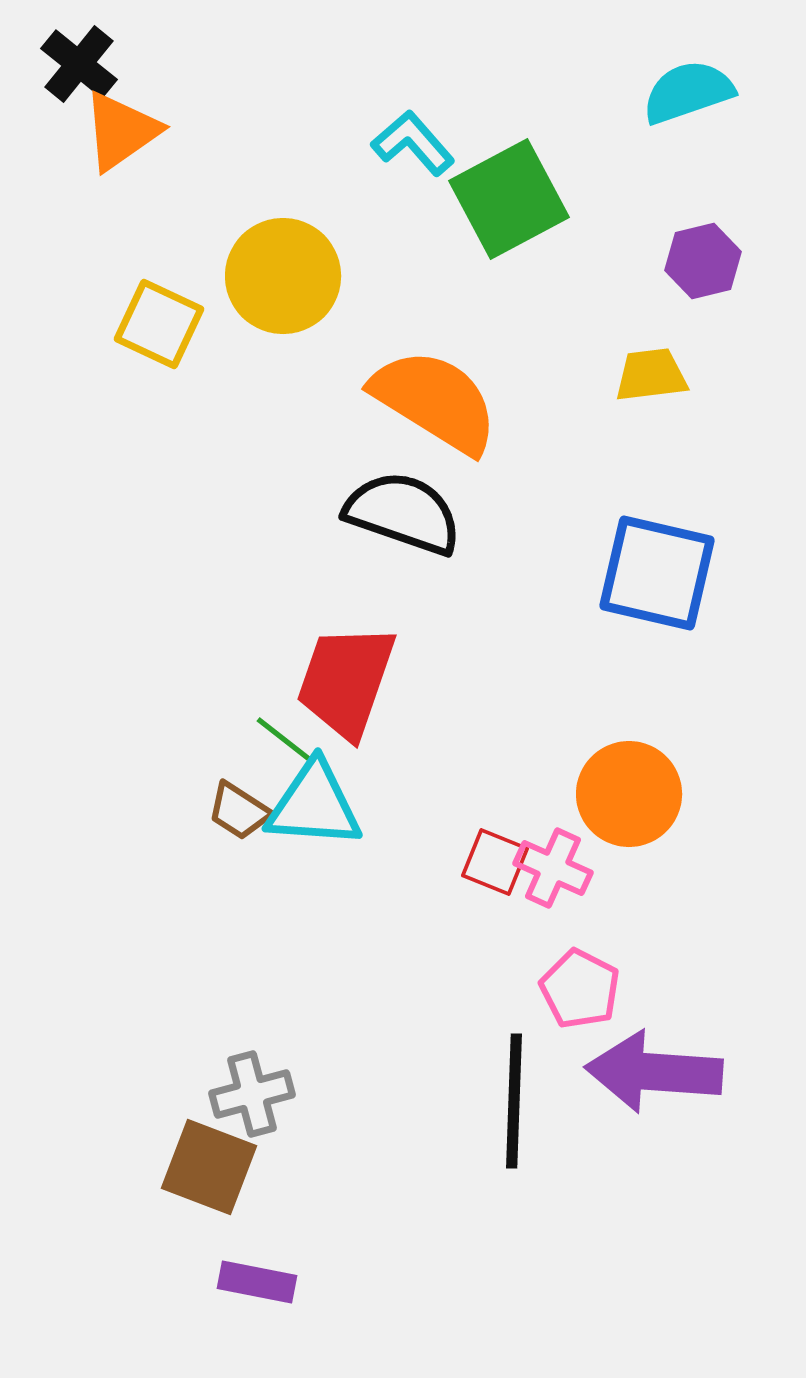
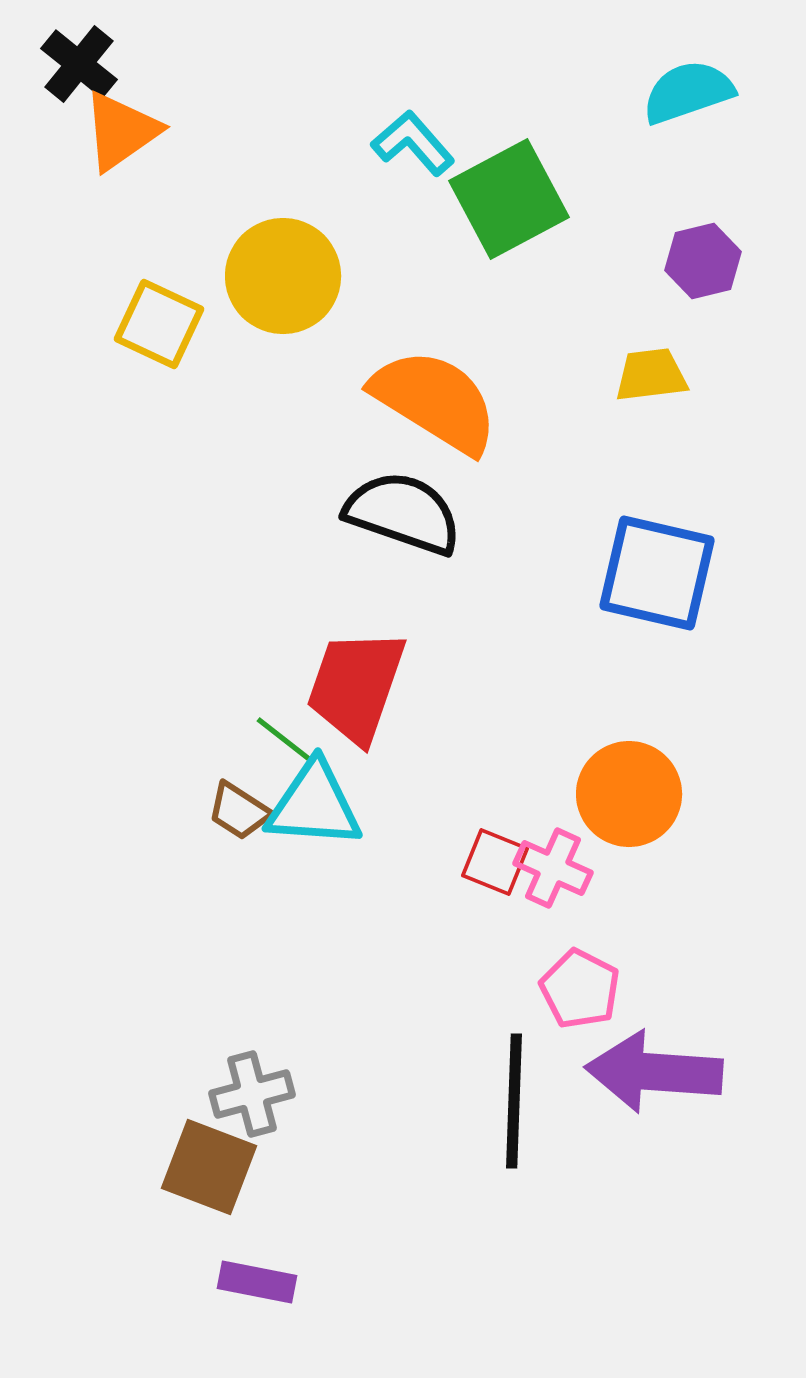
red trapezoid: moved 10 px right, 5 px down
